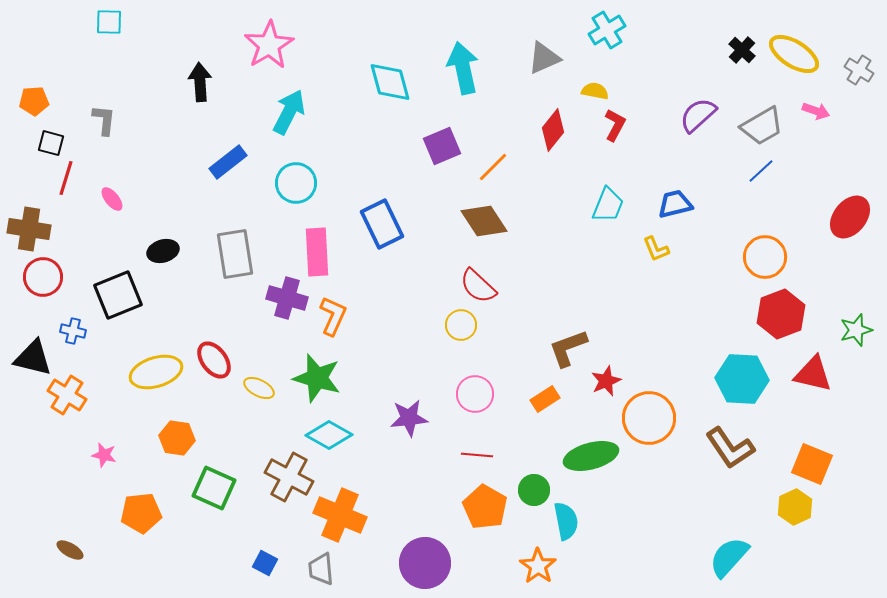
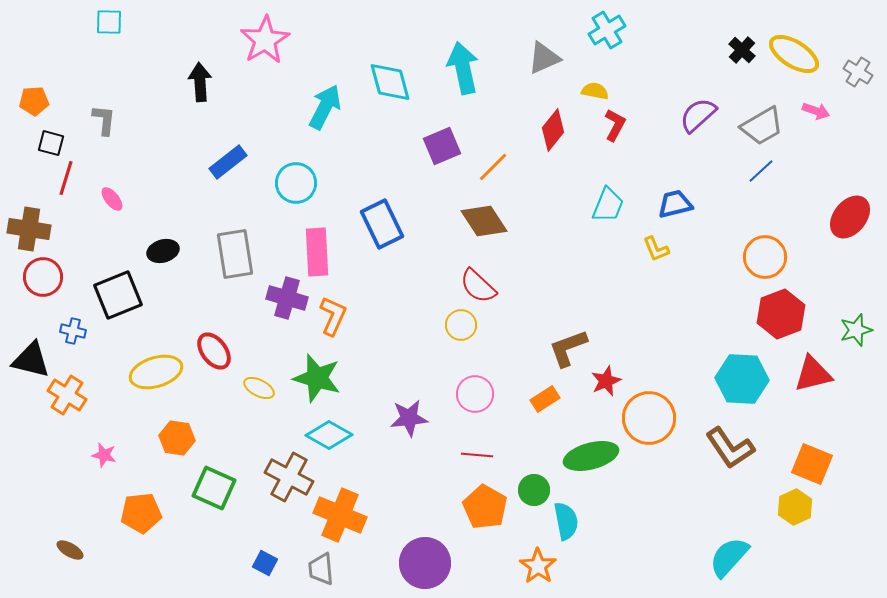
pink star at (269, 45): moved 4 px left, 5 px up
gray cross at (859, 70): moved 1 px left, 2 px down
cyan arrow at (289, 112): moved 36 px right, 5 px up
black triangle at (33, 358): moved 2 px left, 2 px down
red ellipse at (214, 360): moved 9 px up
red triangle at (813, 374): rotated 27 degrees counterclockwise
